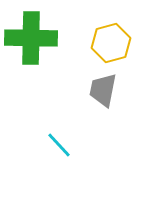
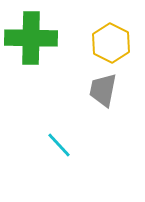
yellow hexagon: rotated 18 degrees counterclockwise
